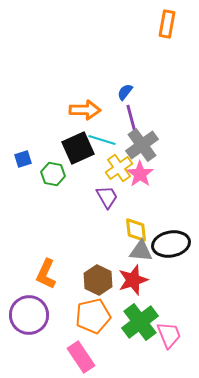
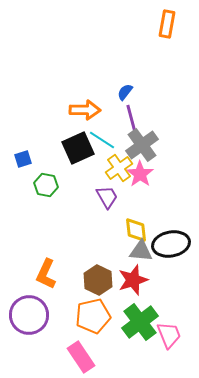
cyan line: rotated 16 degrees clockwise
green hexagon: moved 7 px left, 11 px down
